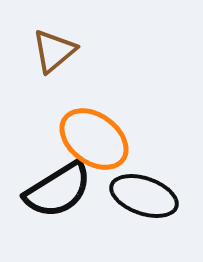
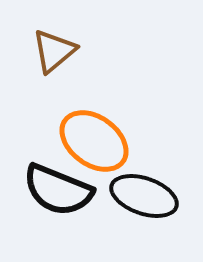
orange ellipse: moved 2 px down
black semicircle: rotated 54 degrees clockwise
